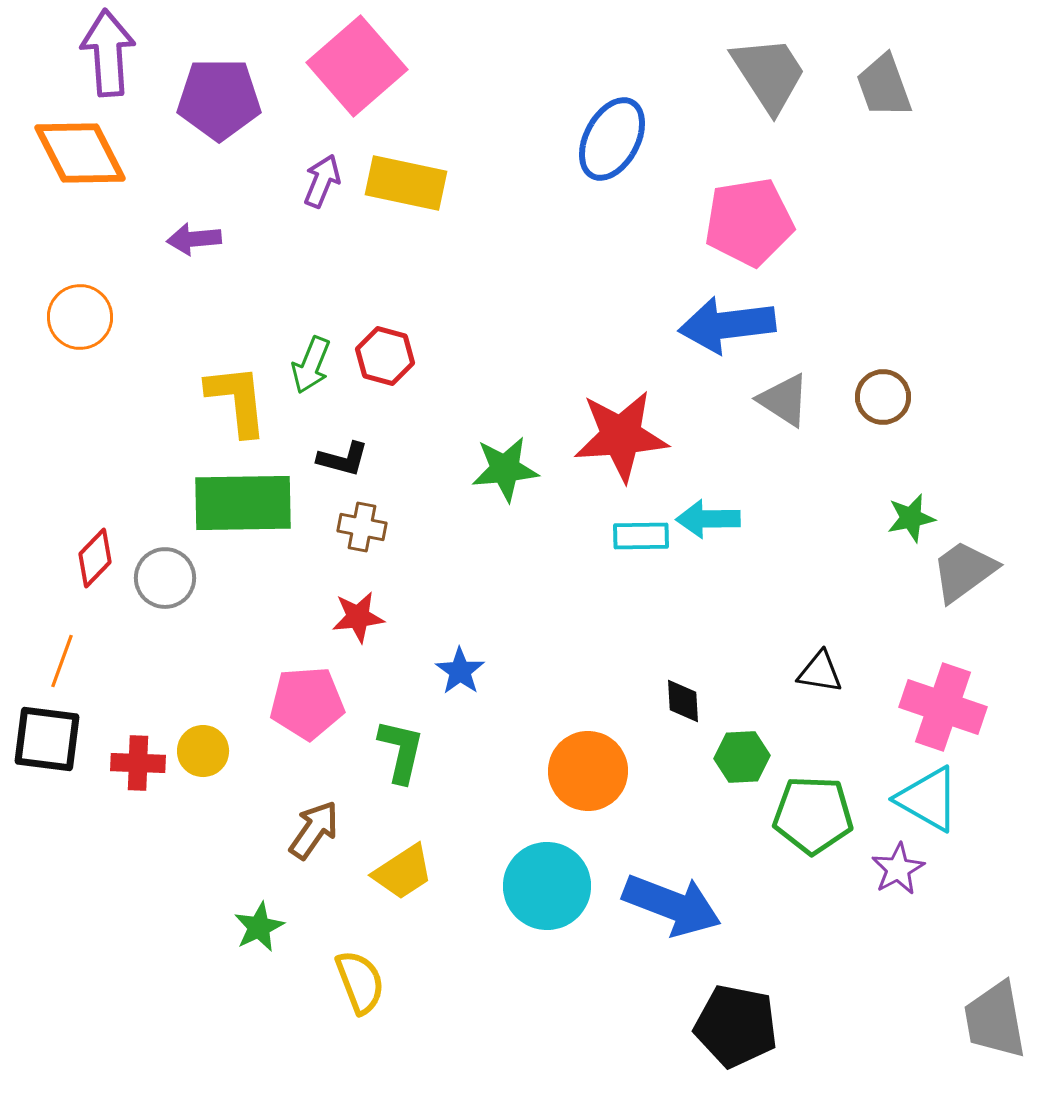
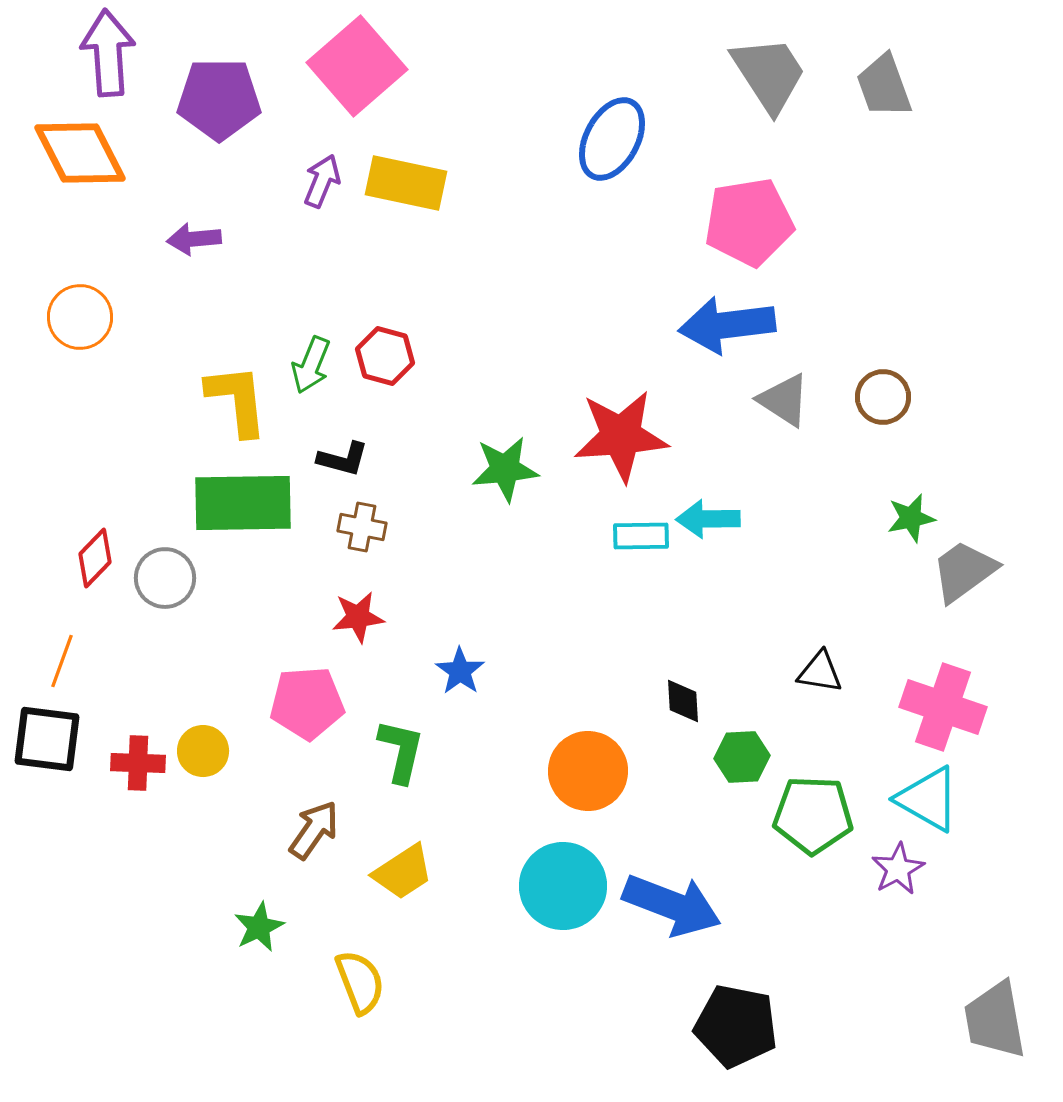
cyan circle at (547, 886): moved 16 px right
